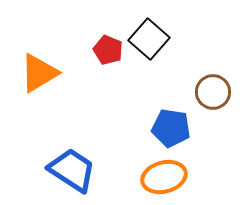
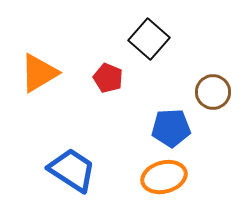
red pentagon: moved 28 px down
blue pentagon: rotated 12 degrees counterclockwise
